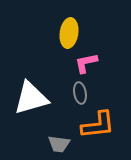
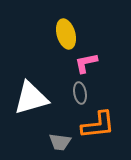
yellow ellipse: moved 3 px left, 1 px down; rotated 24 degrees counterclockwise
gray trapezoid: moved 1 px right, 2 px up
